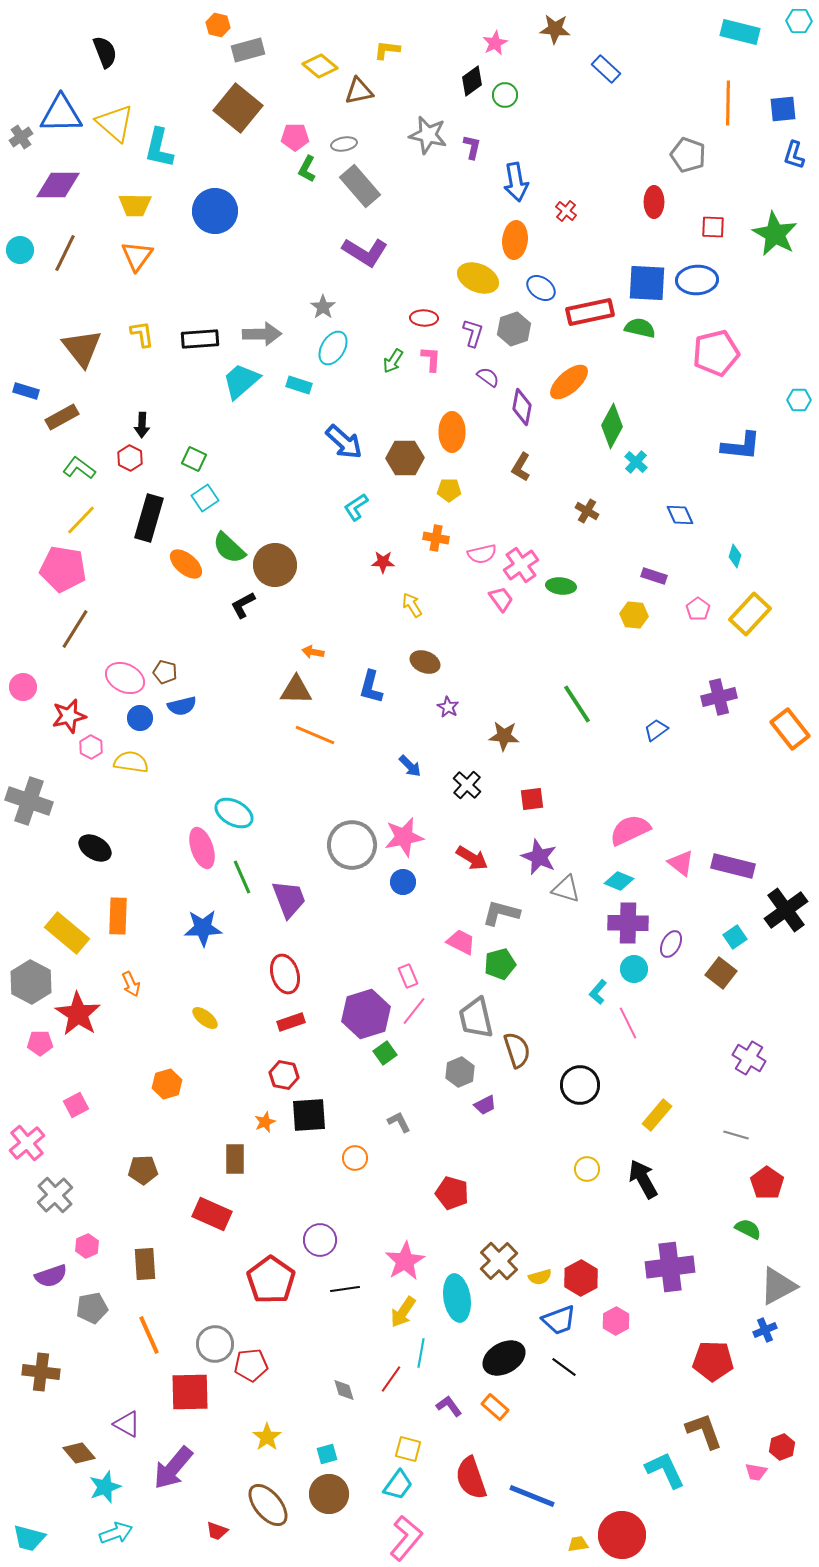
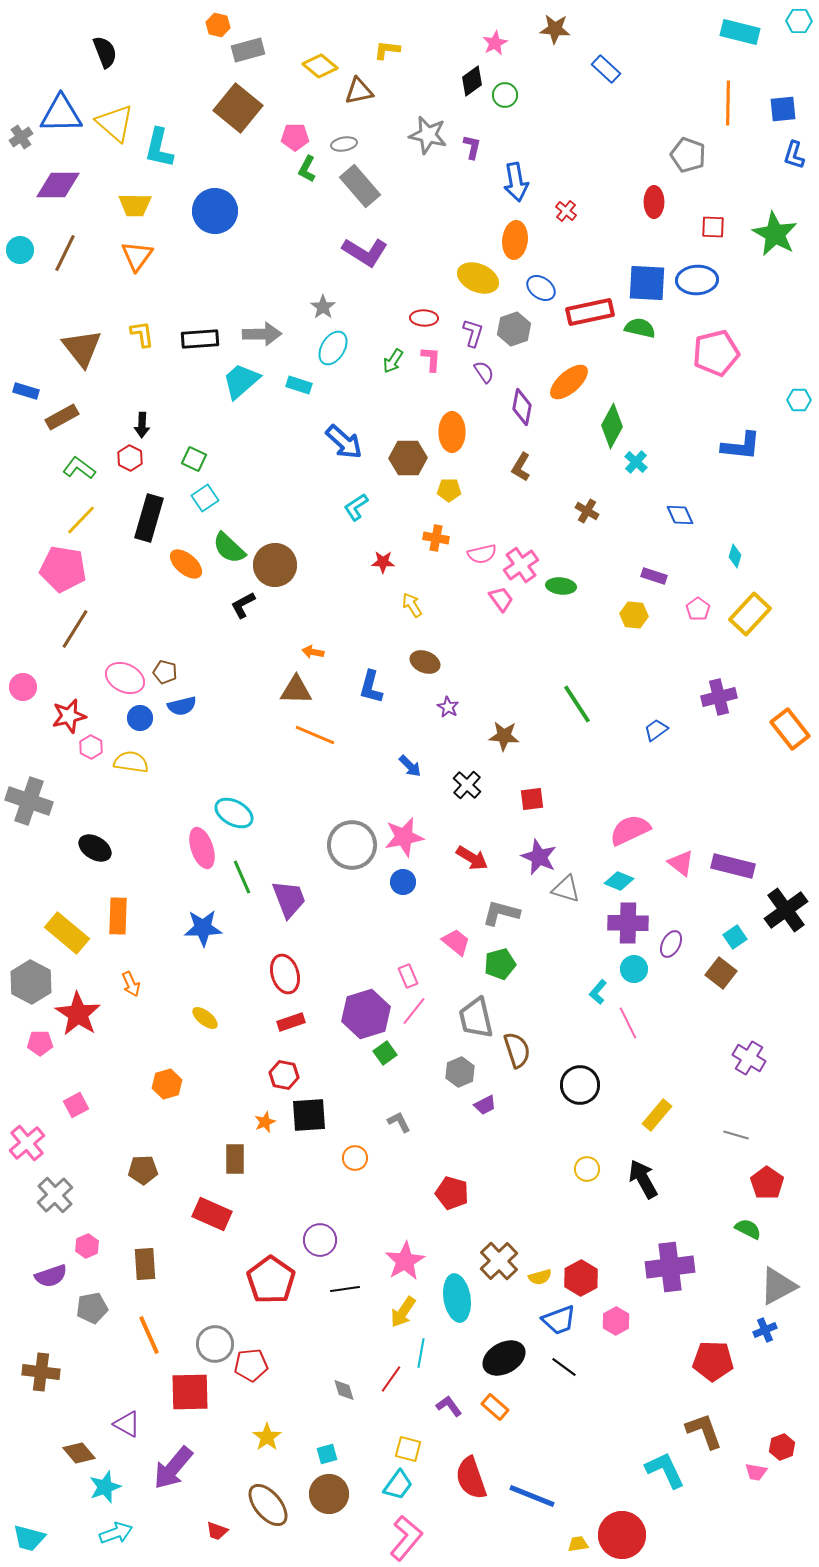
purple semicircle at (488, 377): moved 4 px left, 5 px up; rotated 20 degrees clockwise
brown hexagon at (405, 458): moved 3 px right
pink trapezoid at (461, 942): moved 5 px left; rotated 12 degrees clockwise
